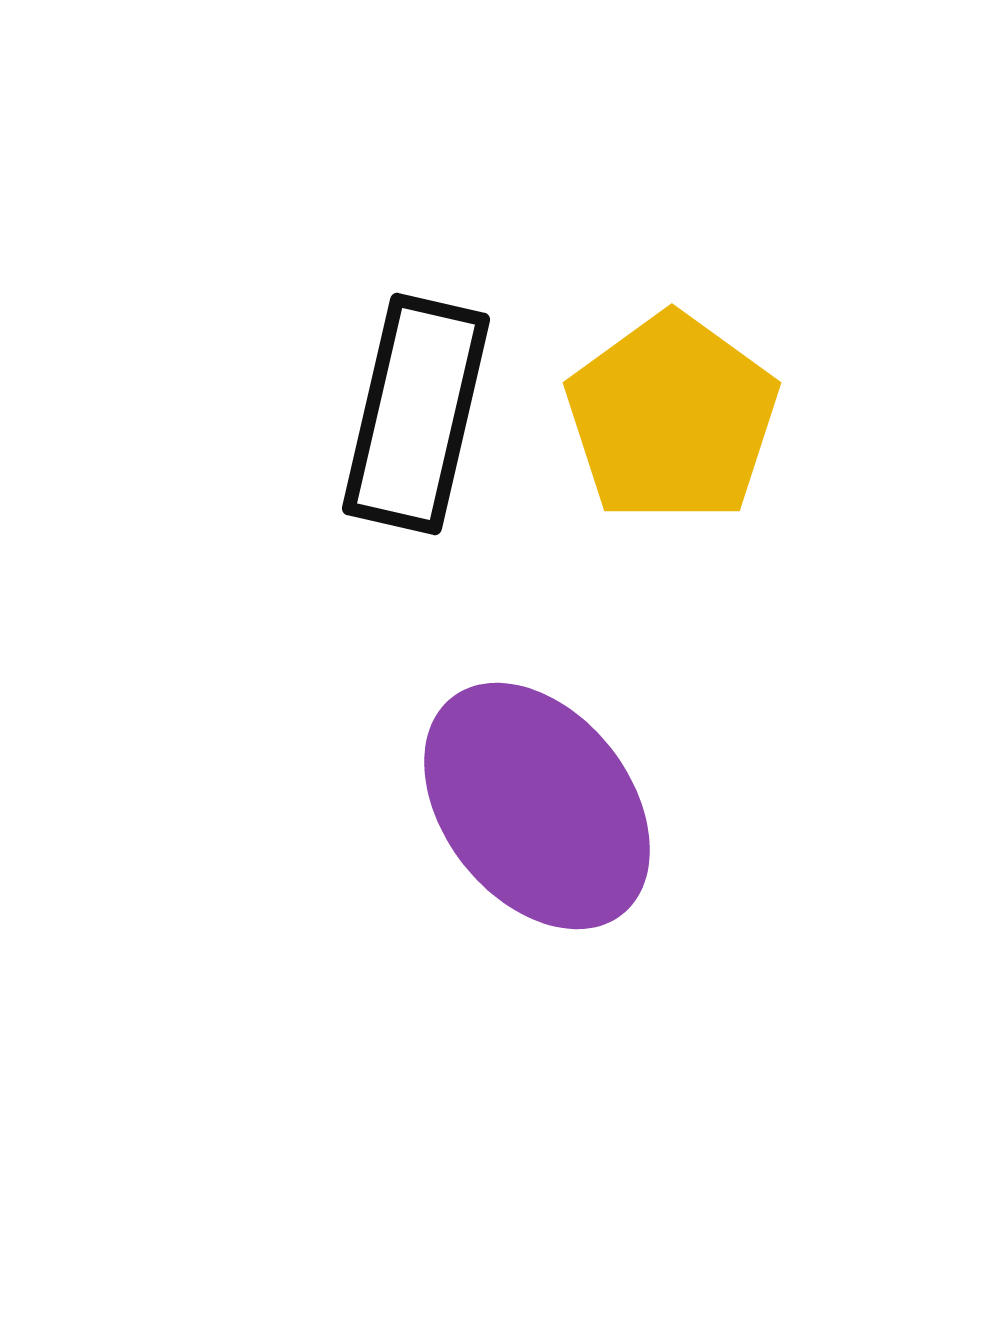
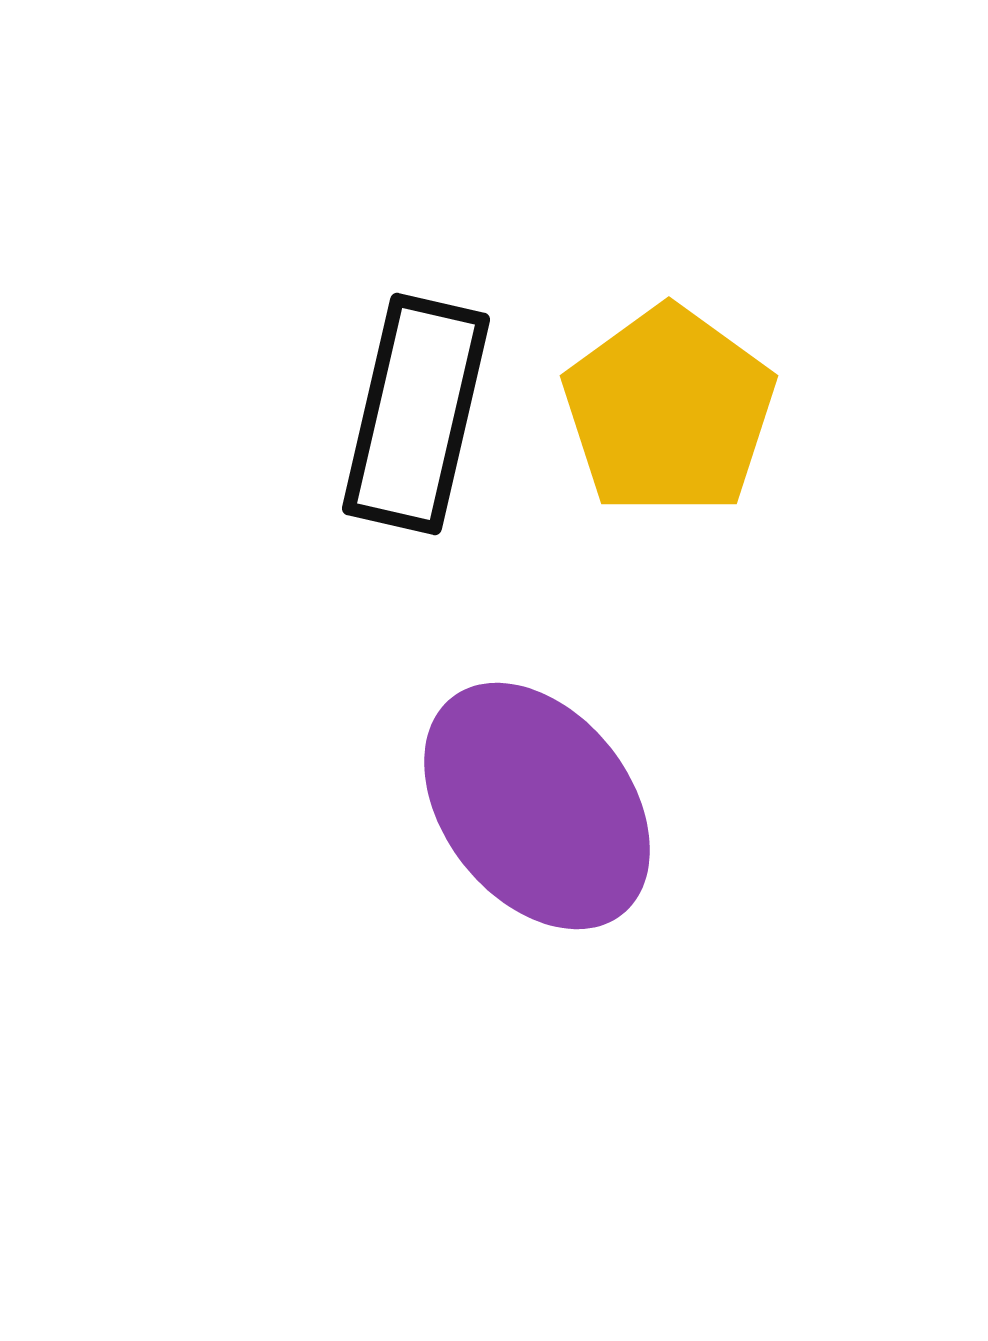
yellow pentagon: moved 3 px left, 7 px up
